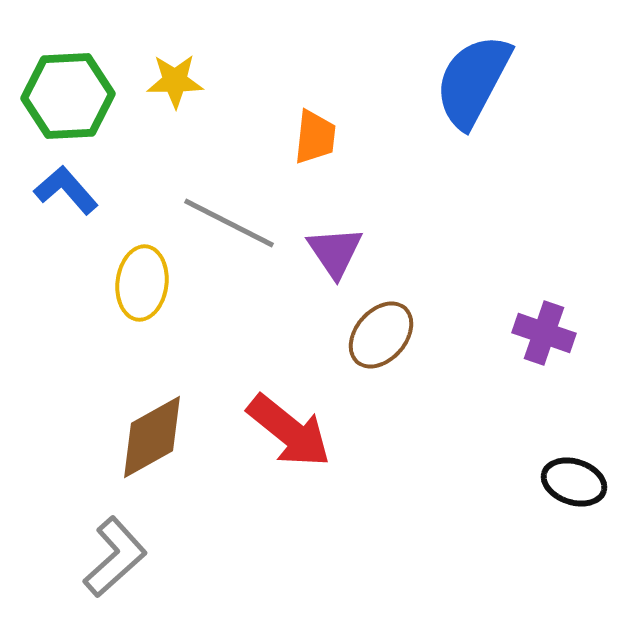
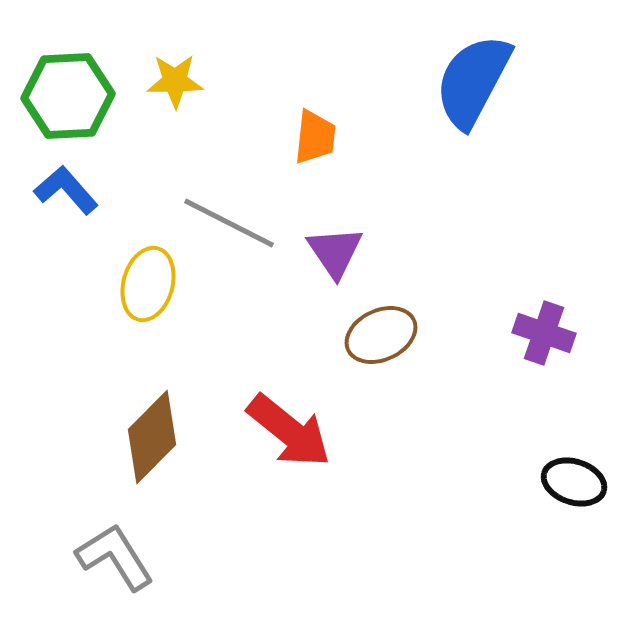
yellow ellipse: moved 6 px right, 1 px down; rotated 8 degrees clockwise
brown ellipse: rotated 24 degrees clockwise
brown diamond: rotated 16 degrees counterclockwise
gray L-shape: rotated 80 degrees counterclockwise
